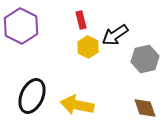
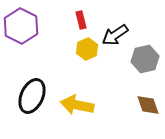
yellow hexagon: moved 1 px left, 2 px down; rotated 10 degrees clockwise
brown diamond: moved 3 px right, 3 px up
